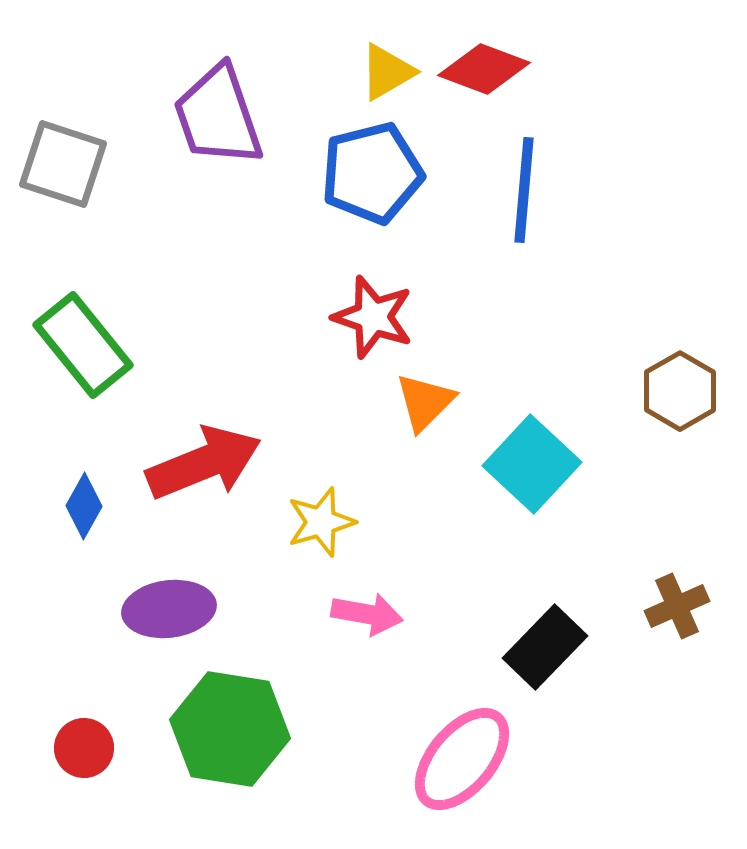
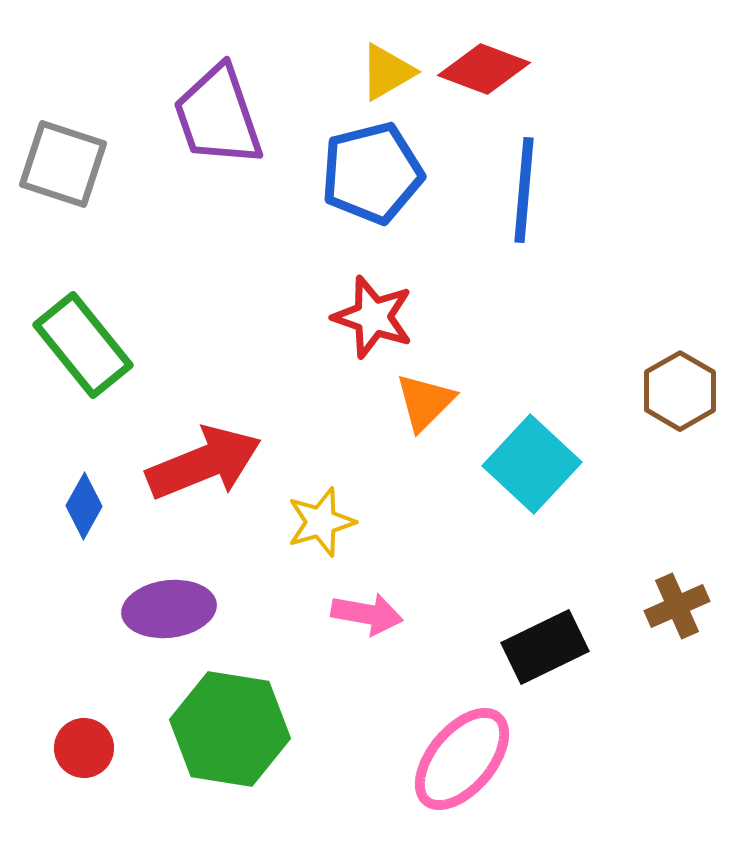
black rectangle: rotated 20 degrees clockwise
